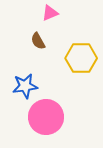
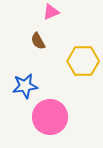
pink triangle: moved 1 px right, 1 px up
yellow hexagon: moved 2 px right, 3 px down
pink circle: moved 4 px right
